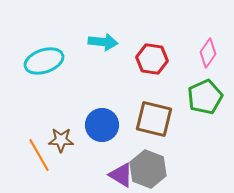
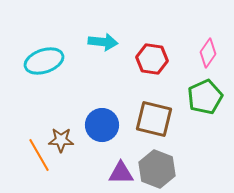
gray hexagon: moved 9 px right
purple triangle: moved 2 px up; rotated 32 degrees counterclockwise
